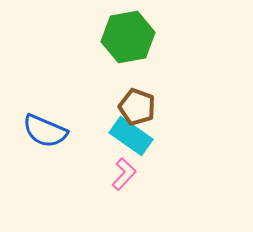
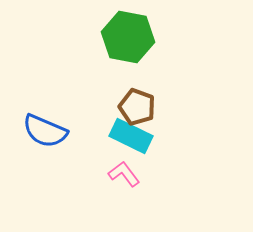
green hexagon: rotated 21 degrees clockwise
cyan rectangle: rotated 9 degrees counterclockwise
pink L-shape: rotated 80 degrees counterclockwise
